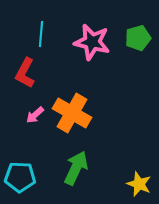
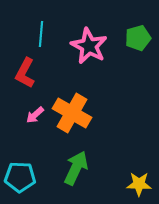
pink star: moved 3 px left, 4 px down; rotated 15 degrees clockwise
yellow star: rotated 20 degrees counterclockwise
